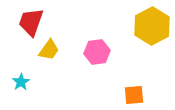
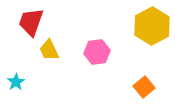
yellow trapezoid: rotated 120 degrees clockwise
cyan star: moved 5 px left
orange square: moved 10 px right, 8 px up; rotated 35 degrees counterclockwise
